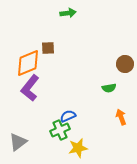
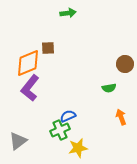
gray triangle: moved 1 px up
